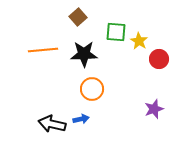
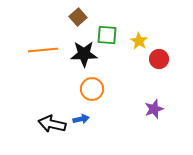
green square: moved 9 px left, 3 px down
